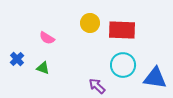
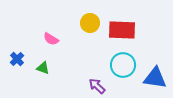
pink semicircle: moved 4 px right, 1 px down
